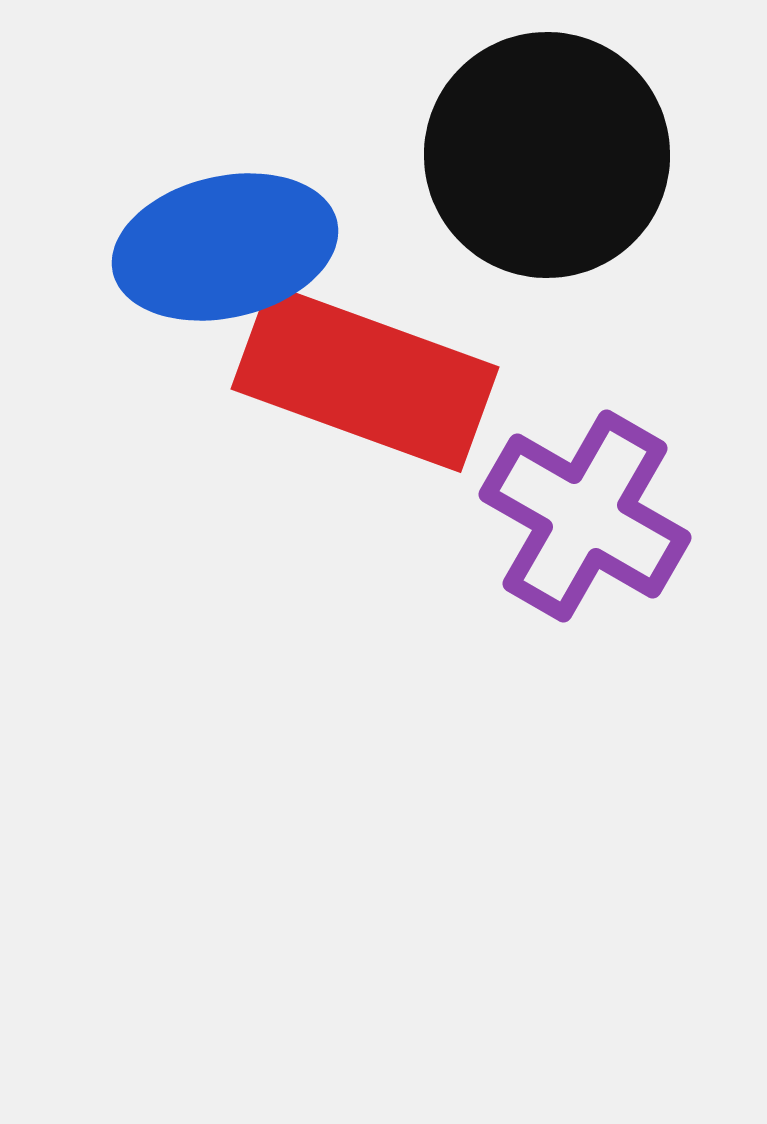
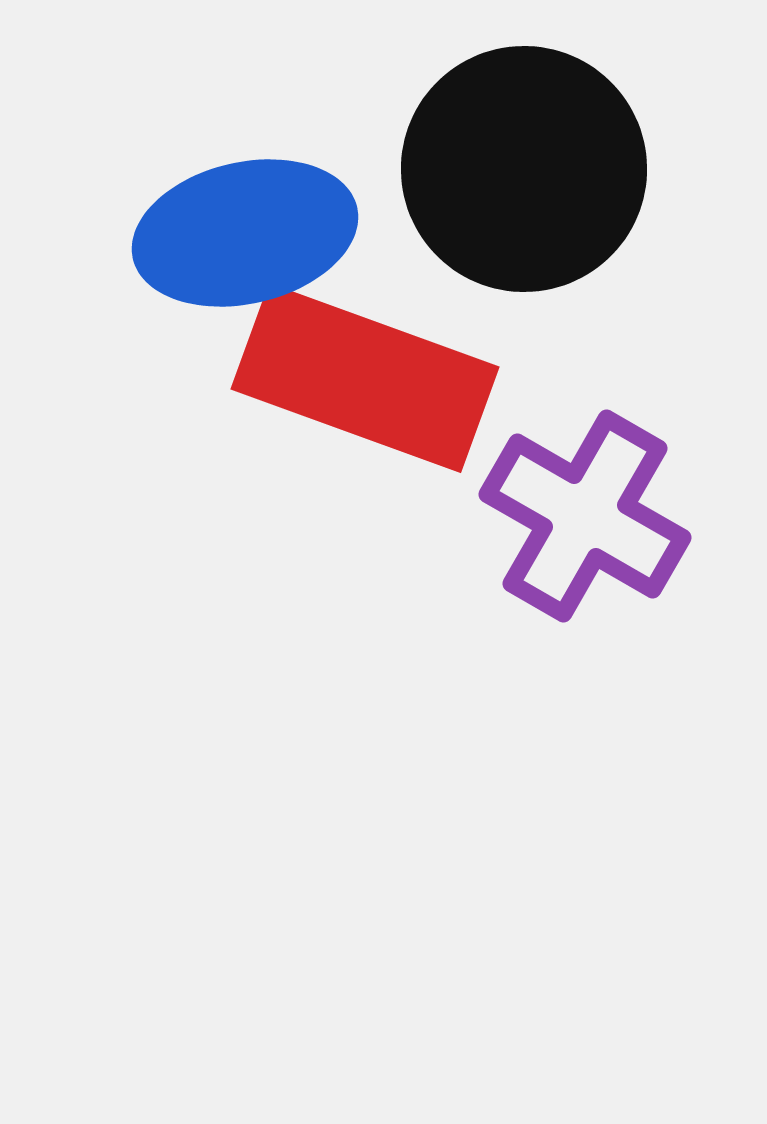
black circle: moved 23 px left, 14 px down
blue ellipse: moved 20 px right, 14 px up
